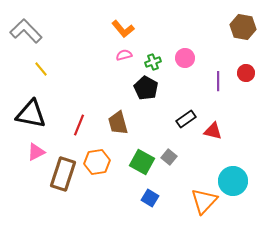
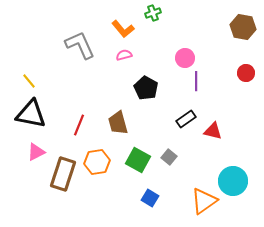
gray L-shape: moved 54 px right, 14 px down; rotated 20 degrees clockwise
green cross: moved 49 px up
yellow line: moved 12 px left, 12 px down
purple line: moved 22 px left
green square: moved 4 px left, 2 px up
orange triangle: rotated 12 degrees clockwise
